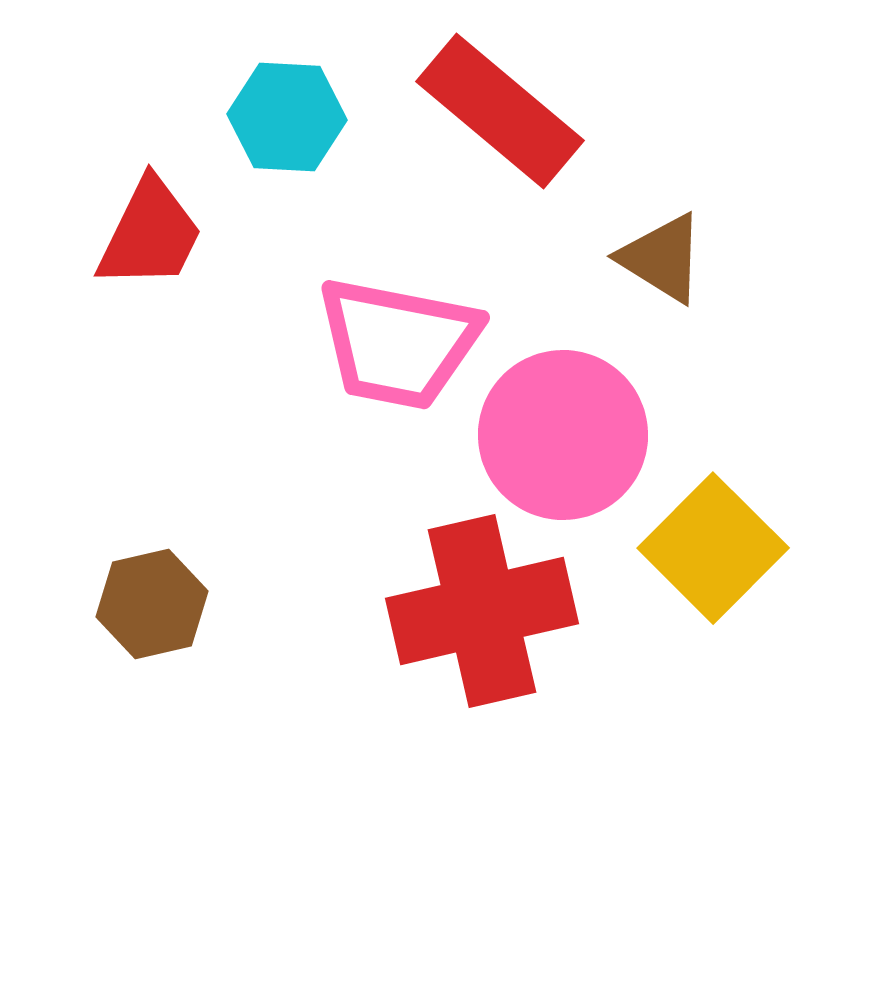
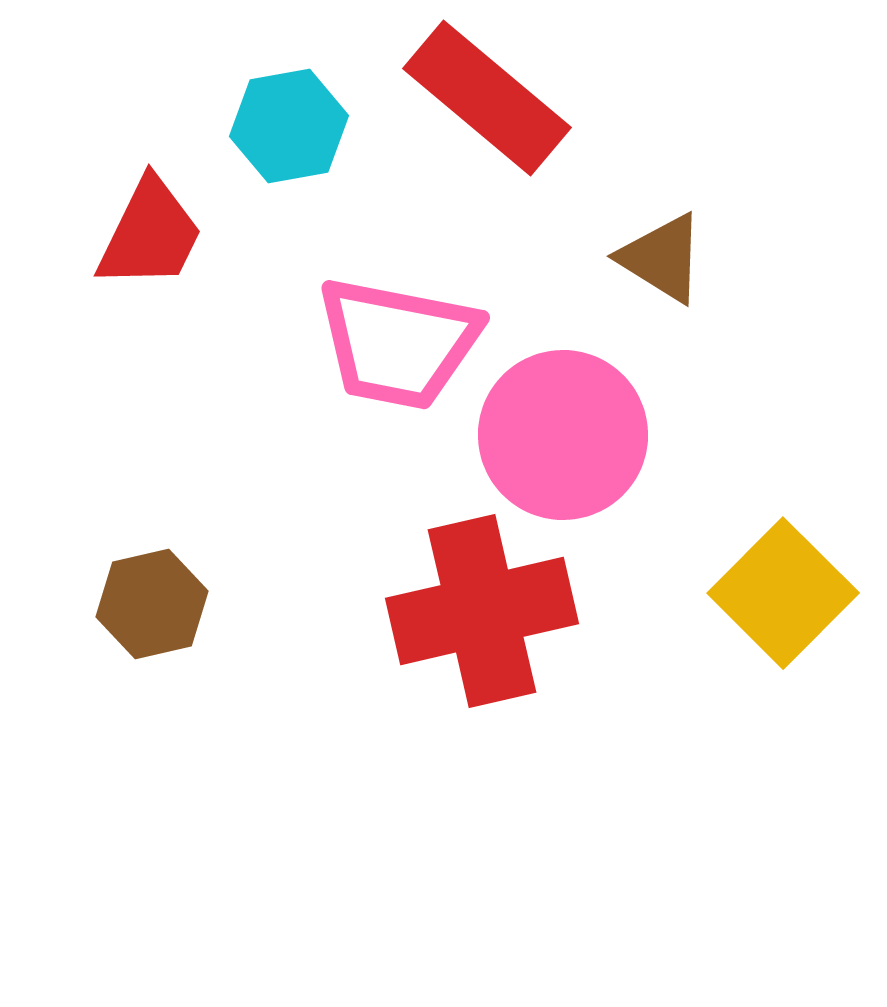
red rectangle: moved 13 px left, 13 px up
cyan hexagon: moved 2 px right, 9 px down; rotated 13 degrees counterclockwise
yellow square: moved 70 px right, 45 px down
